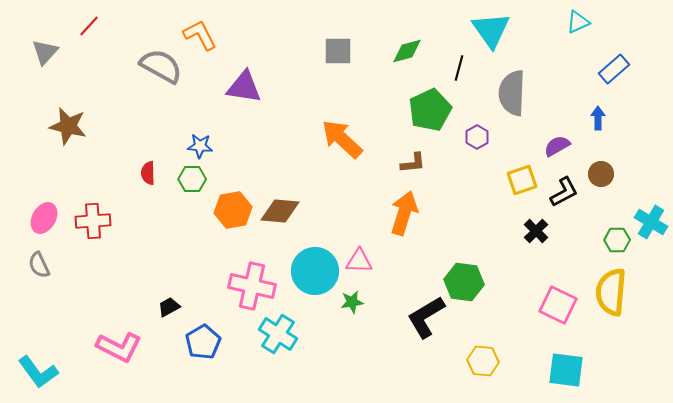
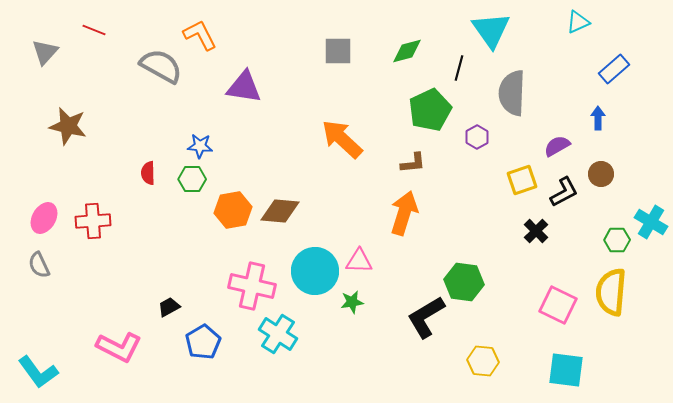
red line at (89, 26): moved 5 px right, 4 px down; rotated 70 degrees clockwise
